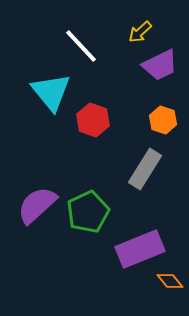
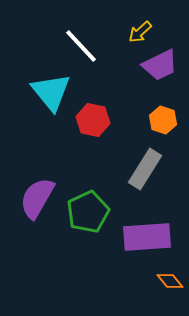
red hexagon: rotated 8 degrees counterclockwise
purple semicircle: moved 7 px up; rotated 18 degrees counterclockwise
purple rectangle: moved 7 px right, 12 px up; rotated 18 degrees clockwise
